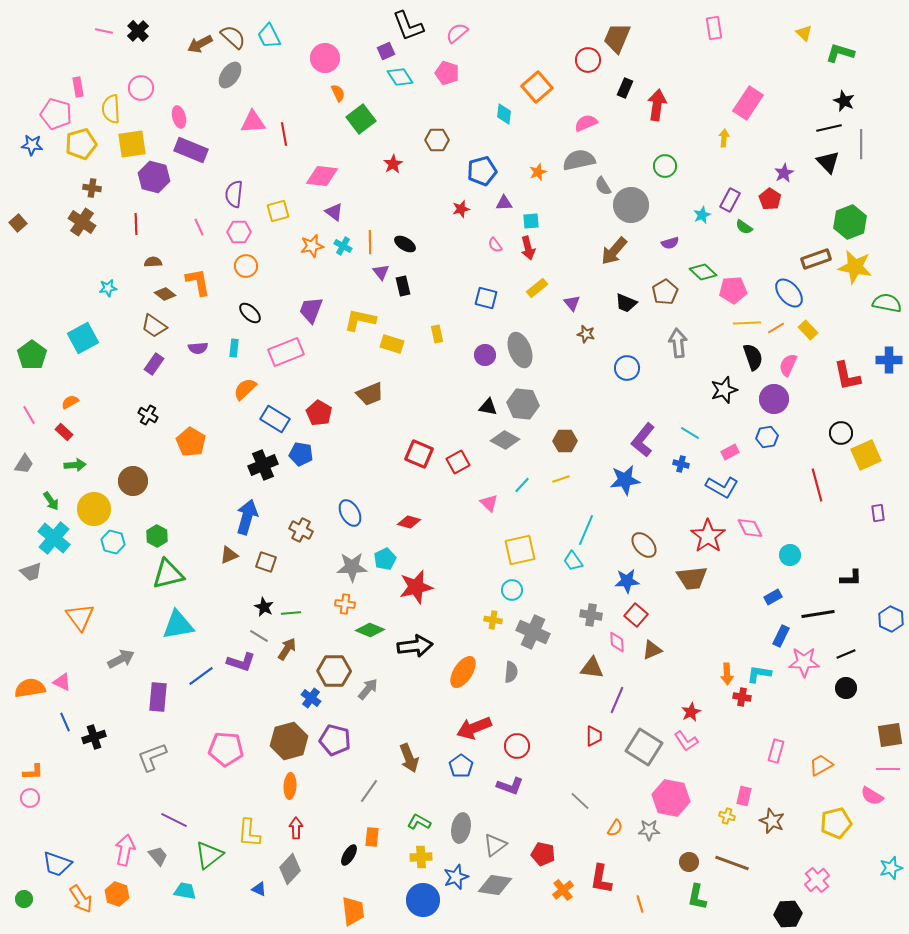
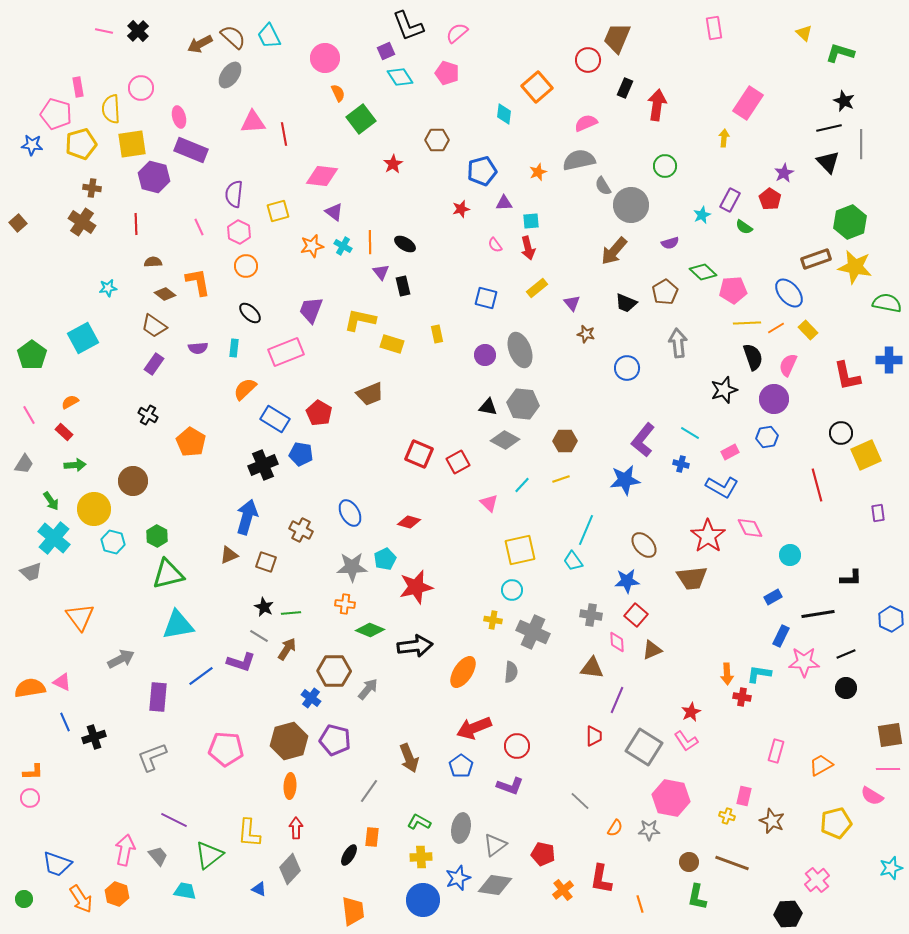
pink hexagon at (239, 232): rotated 25 degrees clockwise
blue star at (456, 877): moved 2 px right, 1 px down
